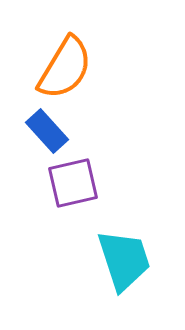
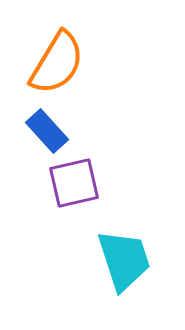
orange semicircle: moved 8 px left, 5 px up
purple square: moved 1 px right
